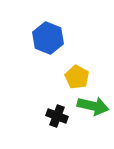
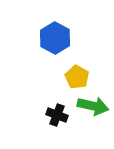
blue hexagon: moved 7 px right; rotated 8 degrees clockwise
black cross: moved 1 px up
